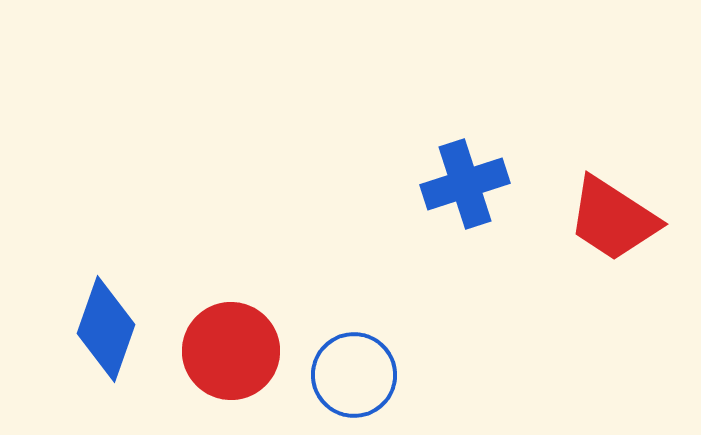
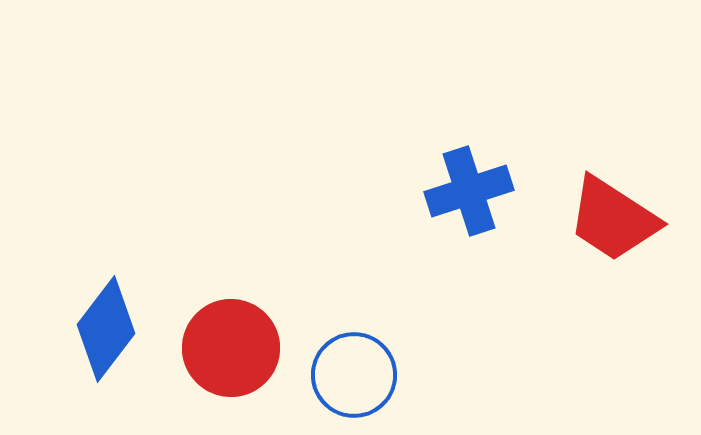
blue cross: moved 4 px right, 7 px down
blue diamond: rotated 18 degrees clockwise
red circle: moved 3 px up
